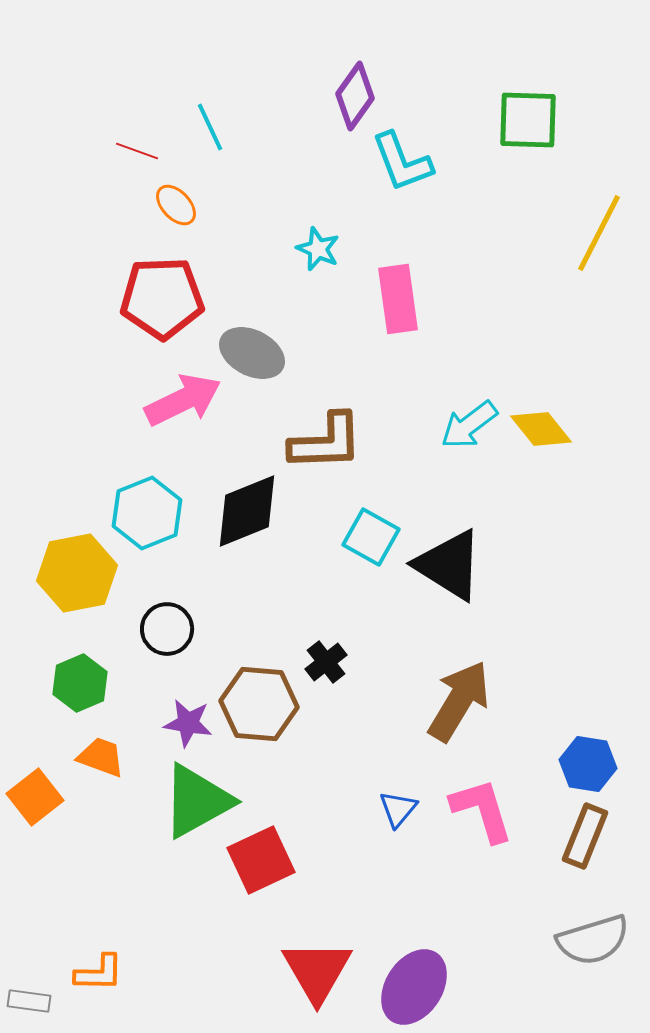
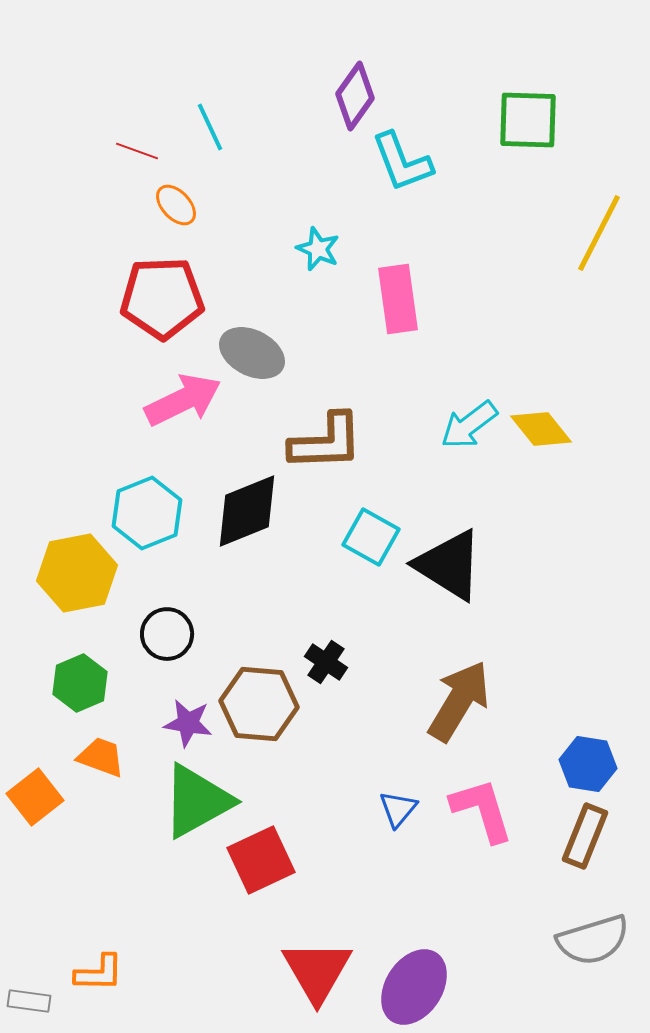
black circle: moved 5 px down
black cross: rotated 18 degrees counterclockwise
